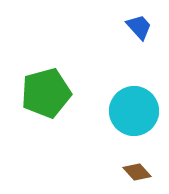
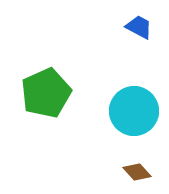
blue trapezoid: rotated 20 degrees counterclockwise
green pentagon: rotated 9 degrees counterclockwise
